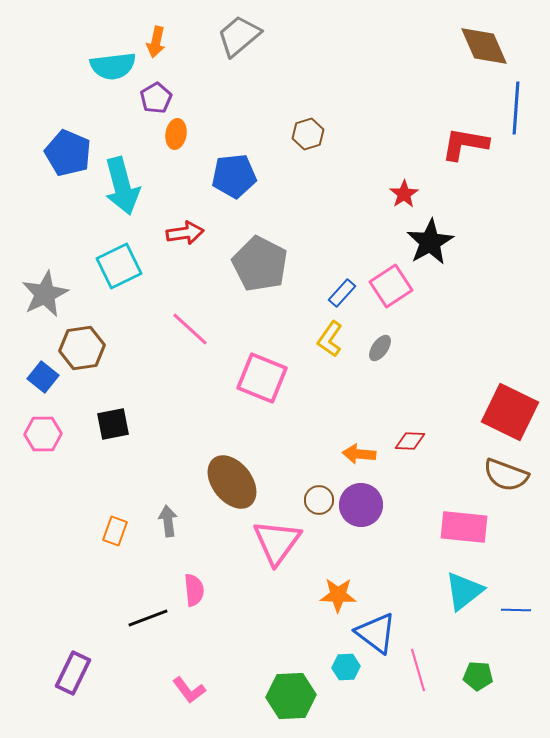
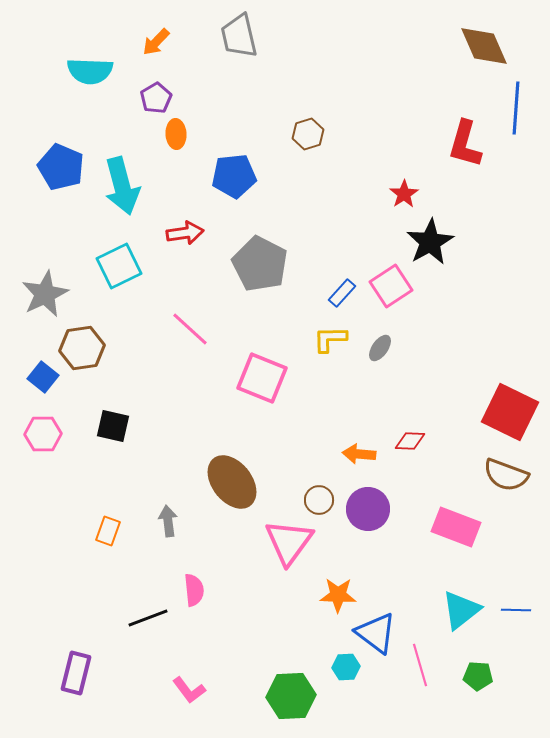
gray trapezoid at (239, 36): rotated 63 degrees counterclockwise
orange arrow at (156, 42): rotated 32 degrees clockwise
cyan semicircle at (113, 66): moved 23 px left, 5 px down; rotated 9 degrees clockwise
orange ellipse at (176, 134): rotated 12 degrees counterclockwise
red L-shape at (465, 144): rotated 84 degrees counterclockwise
blue pentagon at (68, 153): moved 7 px left, 14 px down
yellow L-shape at (330, 339): rotated 54 degrees clockwise
black square at (113, 424): moved 2 px down; rotated 24 degrees clockwise
purple circle at (361, 505): moved 7 px right, 4 px down
pink rectangle at (464, 527): moved 8 px left; rotated 15 degrees clockwise
orange rectangle at (115, 531): moved 7 px left
pink triangle at (277, 542): moved 12 px right
cyan triangle at (464, 591): moved 3 px left, 19 px down
pink line at (418, 670): moved 2 px right, 5 px up
purple rectangle at (73, 673): moved 3 px right; rotated 12 degrees counterclockwise
